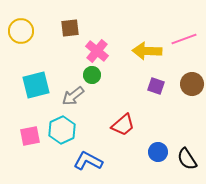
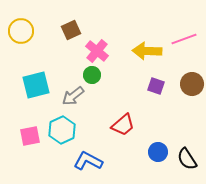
brown square: moved 1 px right, 2 px down; rotated 18 degrees counterclockwise
